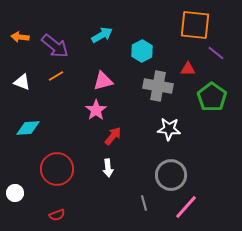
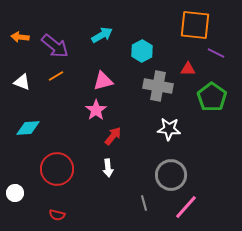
purple line: rotated 12 degrees counterclockwise
red semicircle: rotated 35 degrees clockwise
